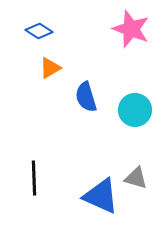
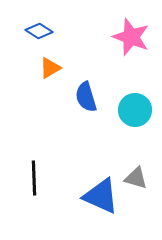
pink star: moved 8 px down
